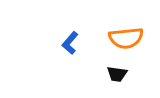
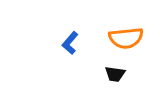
black trapezoid: moved 2 px left
